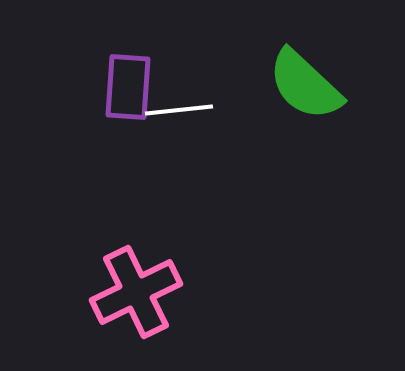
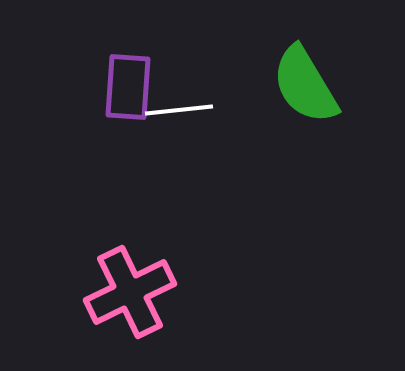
green semicircle: rotated 16 degrees clockwise
pink cross: moved 6 px left
